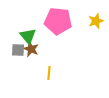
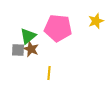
pink pentagon: moved 7 px down
green triangle: rotated 30 degrees clockwise
